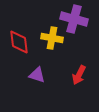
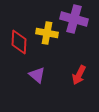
yellow cross: moved 5 px left, 5 px up
red diamond: rotated 10 degrees clockwise
purple triangle: rotated 24 degrees clockwise
